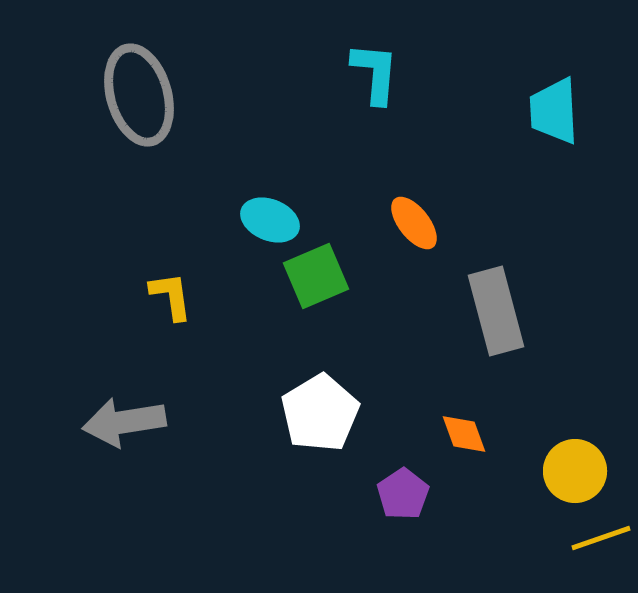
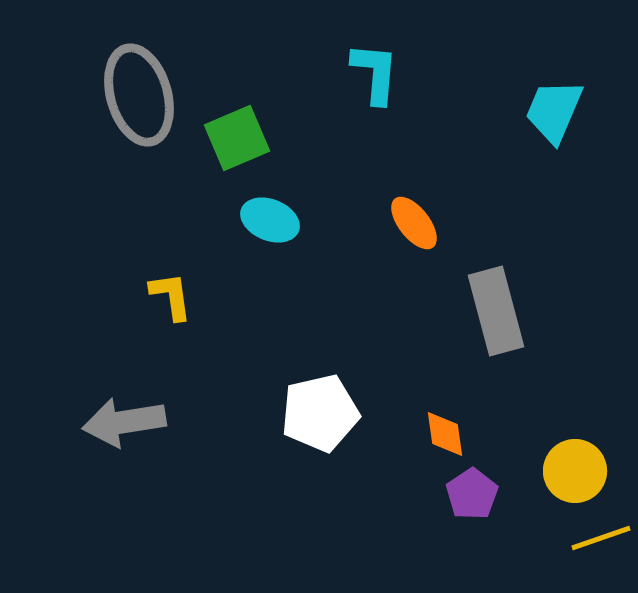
cyan trapezoid: rotated 26 degrees clockwise
green square: moved 79 px left, 138 px up
white pentagon: rotated 18 degrees clockwise
orange diamond: moved 19 px left; rotated 12 degrees clockwise
purple pentagon: moved 69 px right
